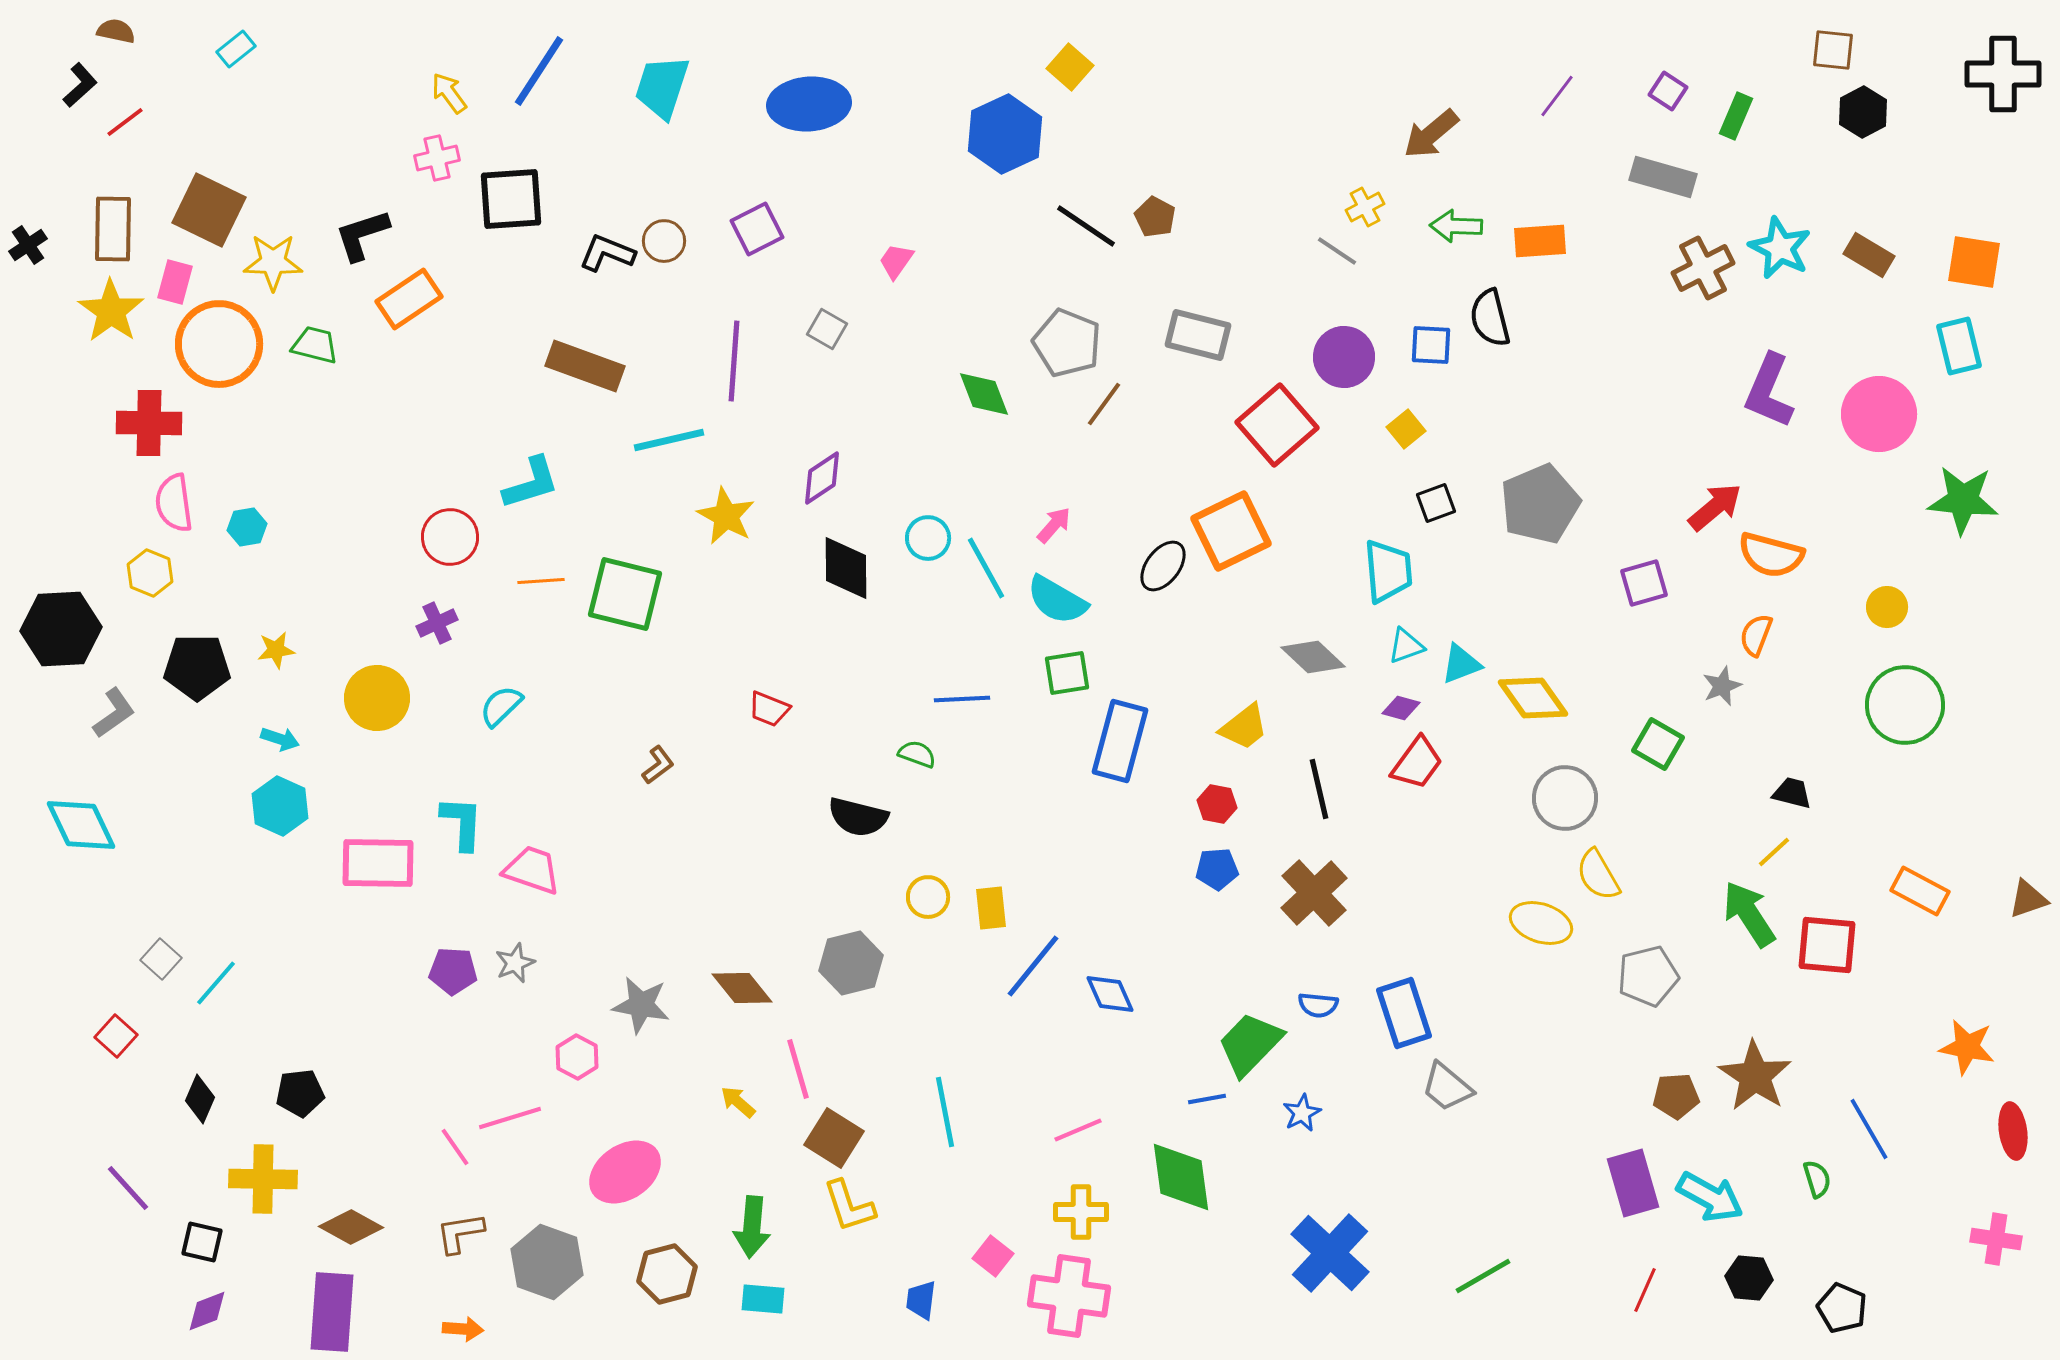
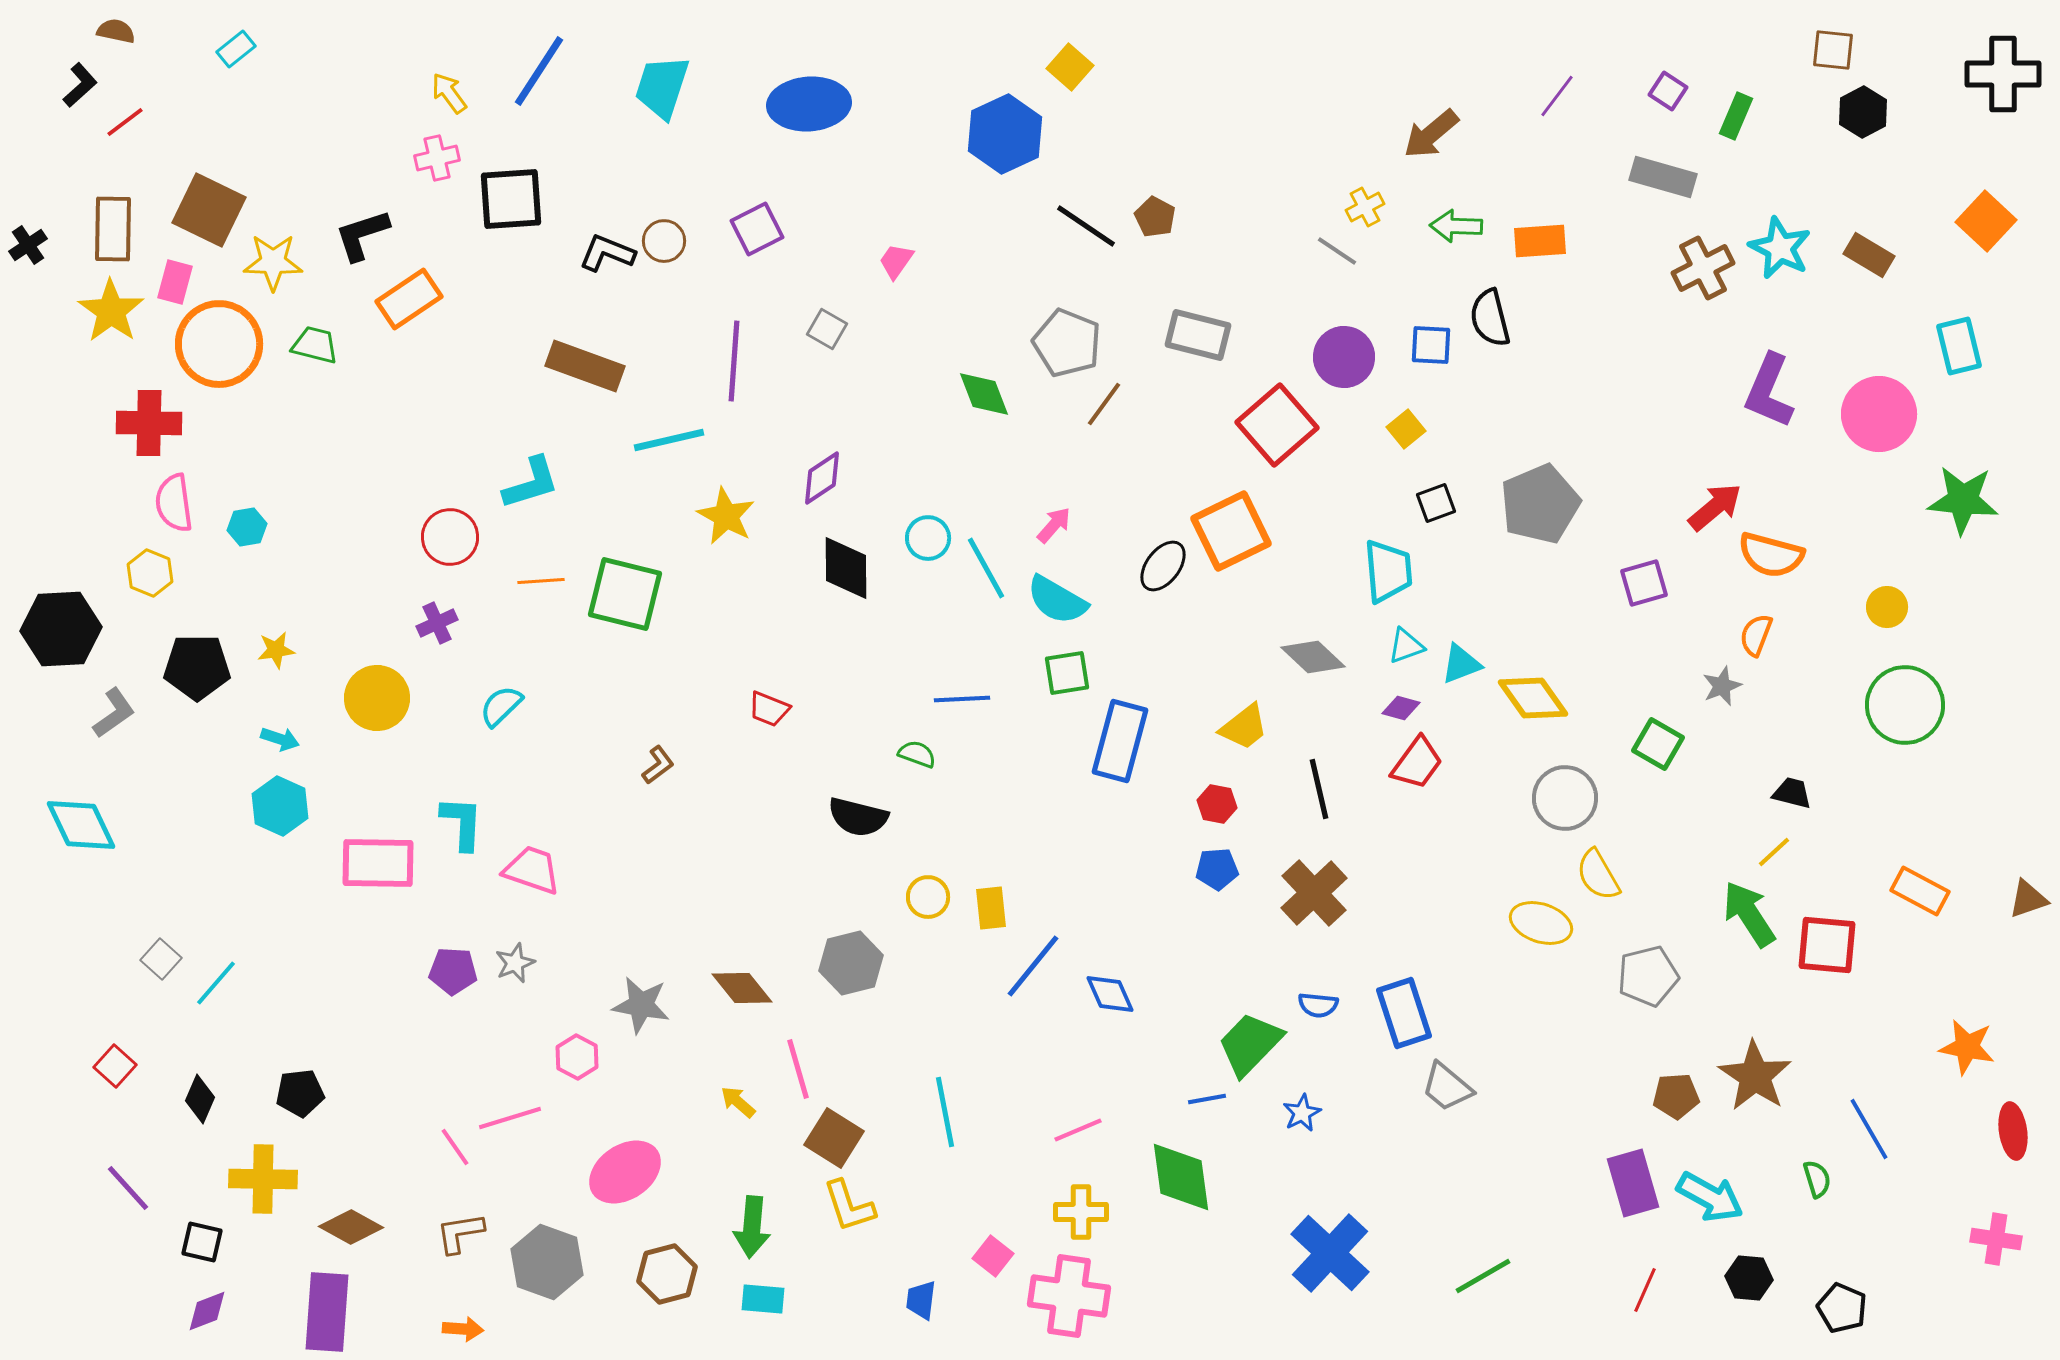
orange square at (1974, 262): moved 12 px right, 41 px up; rotated 34 degrees clockwise
red square at (116, 1036): moved 1 px left, 30 px down
purple rectangle at (332, 1312): moved 5 px left
